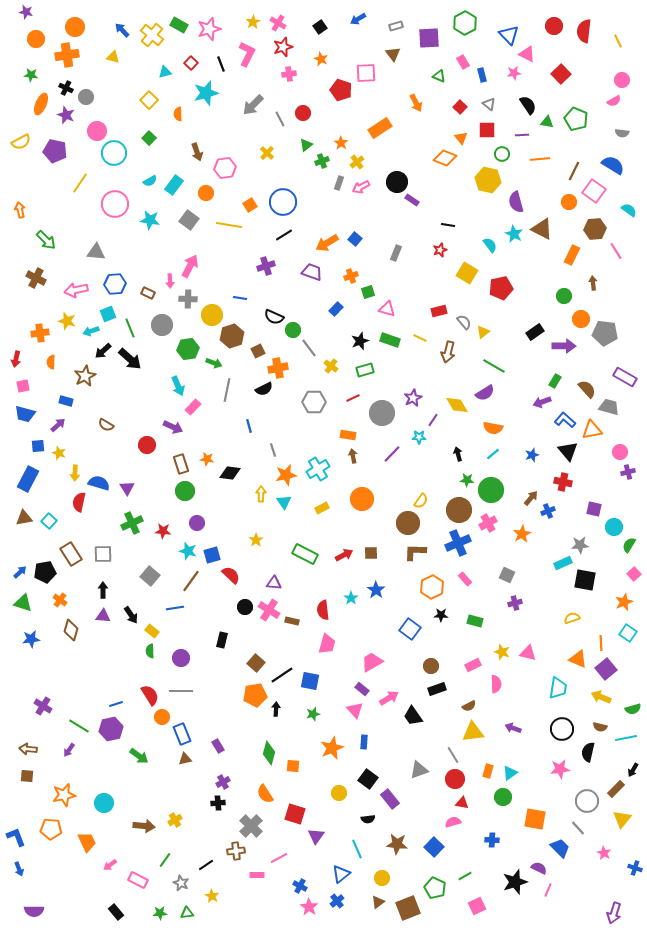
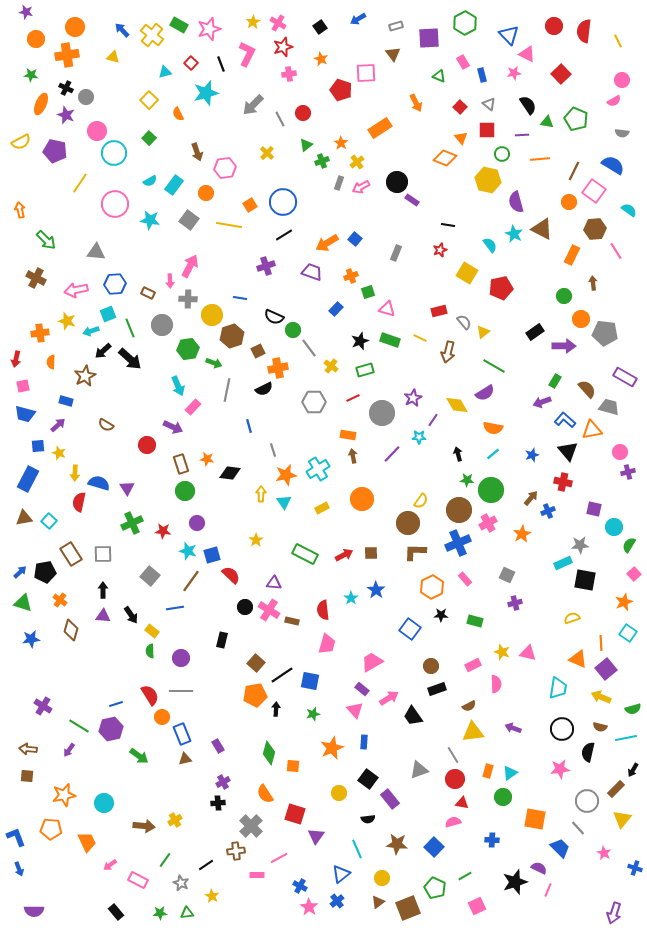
orange semicircle at (178, 114): rotated 24 degrees counterclockwise
